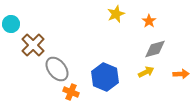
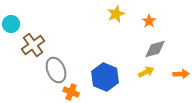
brown cross: rotated 10 degrees clockwise
gray ellipse: moved 1 px left, 1 px down; rotated 15 degrees clockwise
